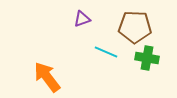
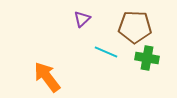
purple triangle: rotated 24 degrees counterclockwise
